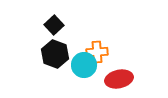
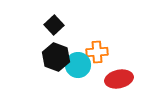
black hexagon: moved 1 px right, 3 px down
cyan circle: moved 6 px left
